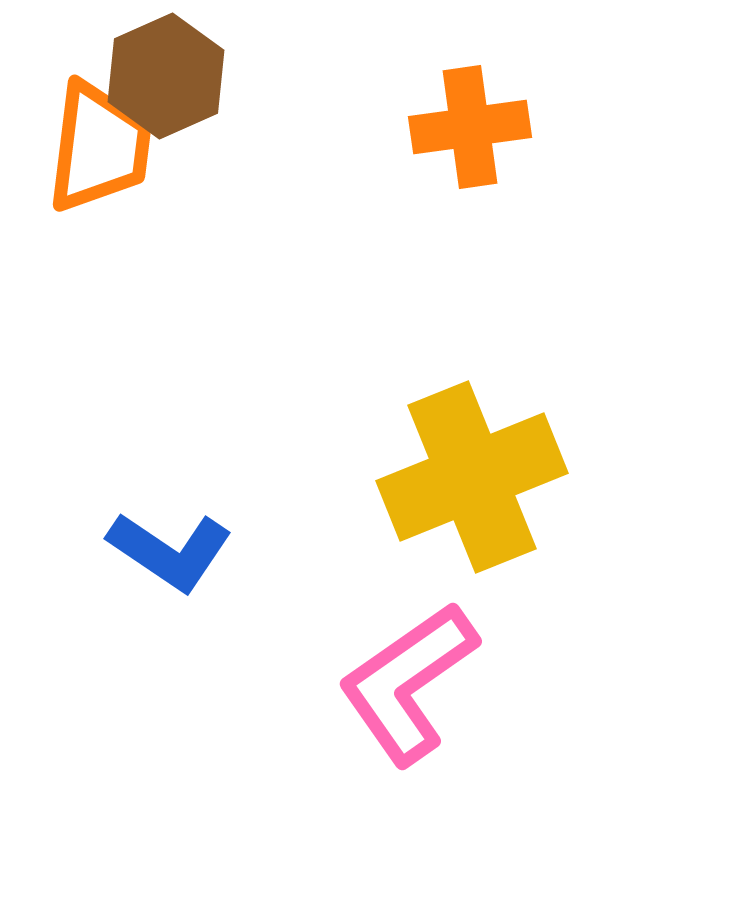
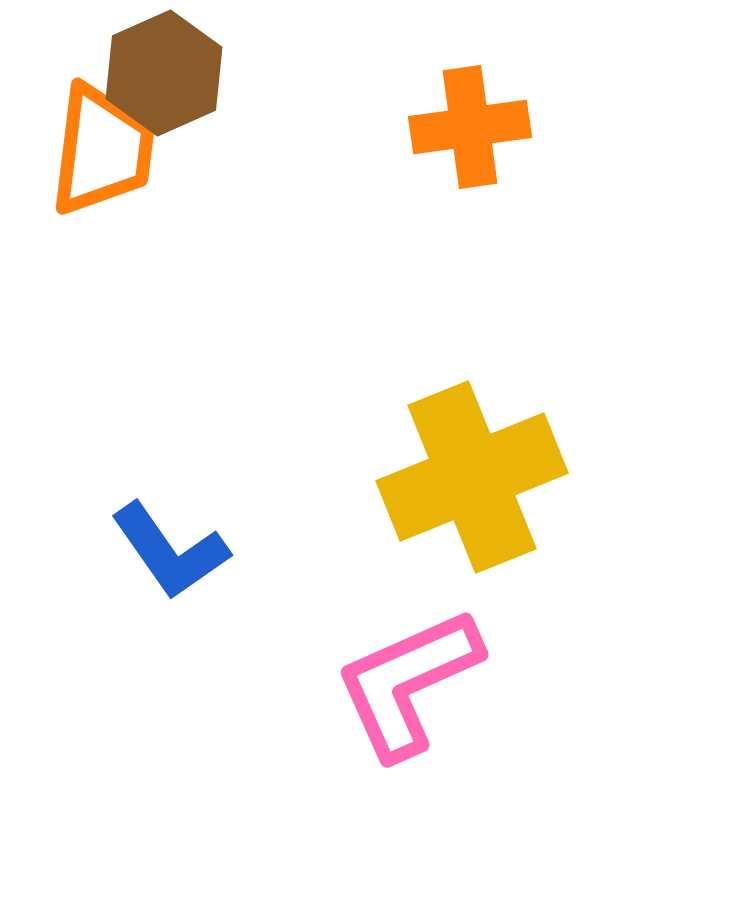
brown hexagon: moved 2 px left, 3 px up
orange trapezoid: moved 3 px right, 3 px down
blue L-shape: rotated 21 degrees clockwise
pink L-shape: rotated 11 degrees clockwise
